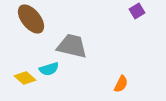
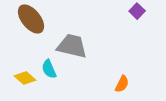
purple square: rotated 14 degrees counterclockwise
cyan semicircle: rotated 84 degrees clockwise
orange semicircle: moved 1 px right
